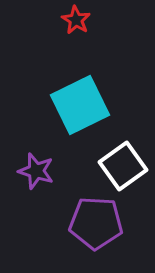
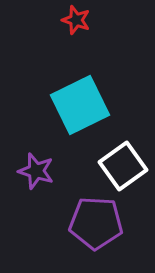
red star: rotated 12 degrees counterclockwise
